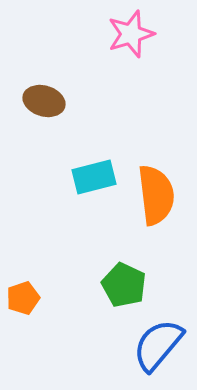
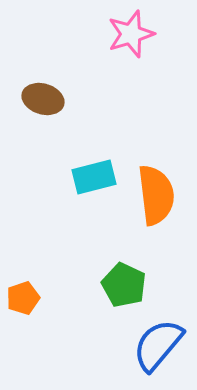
brown ellipse: moved 1 px left, 2 px up
